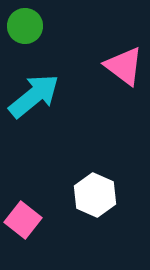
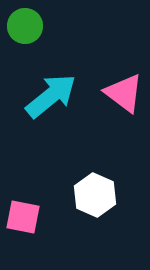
pink triangle: moved 27 px down
cyan arrow: moved 17 px right
pink square: moved 3 px up; rotated 27 degrees counterclockwise
